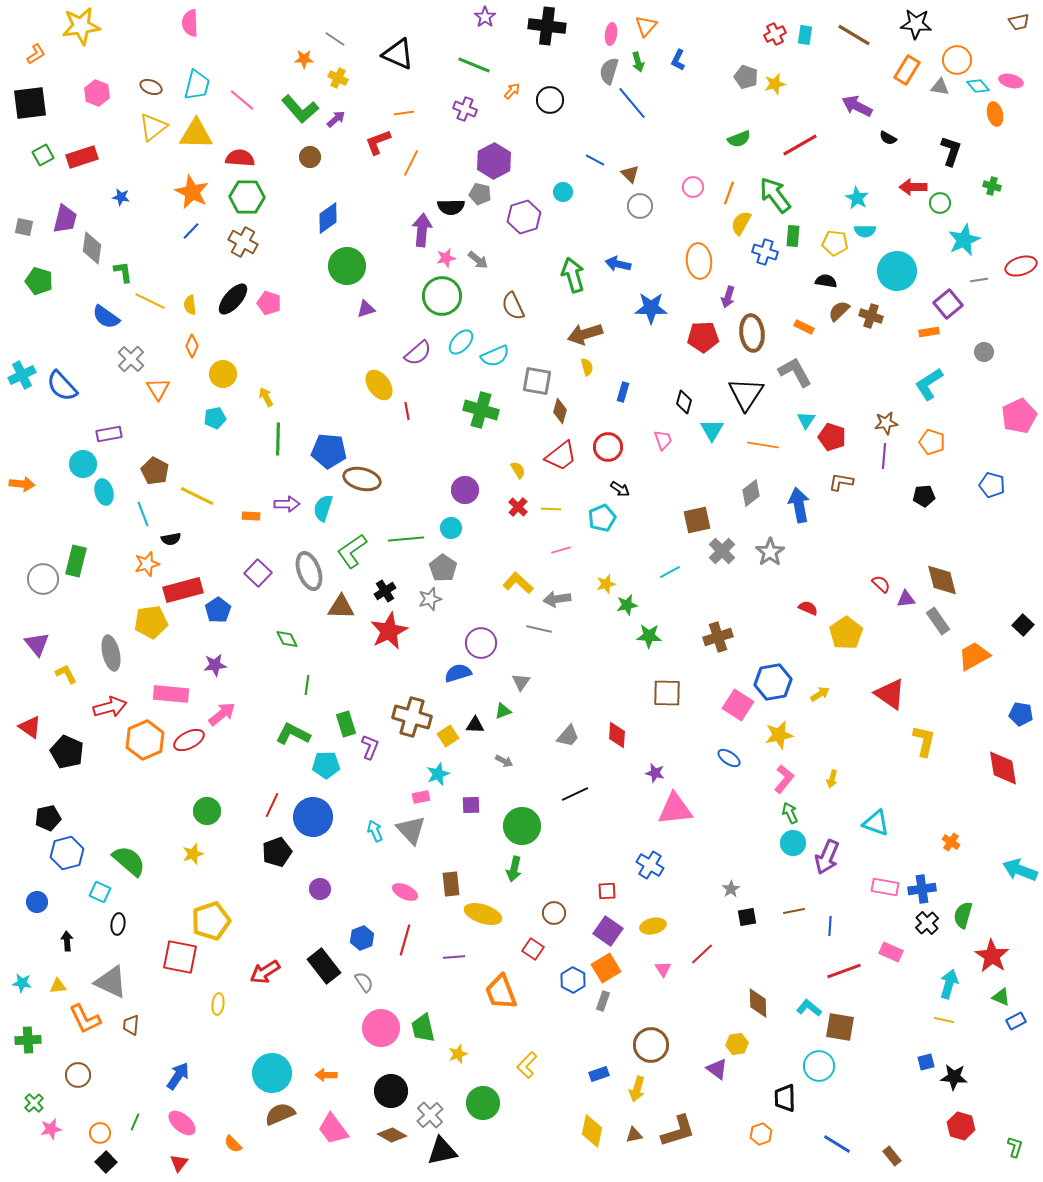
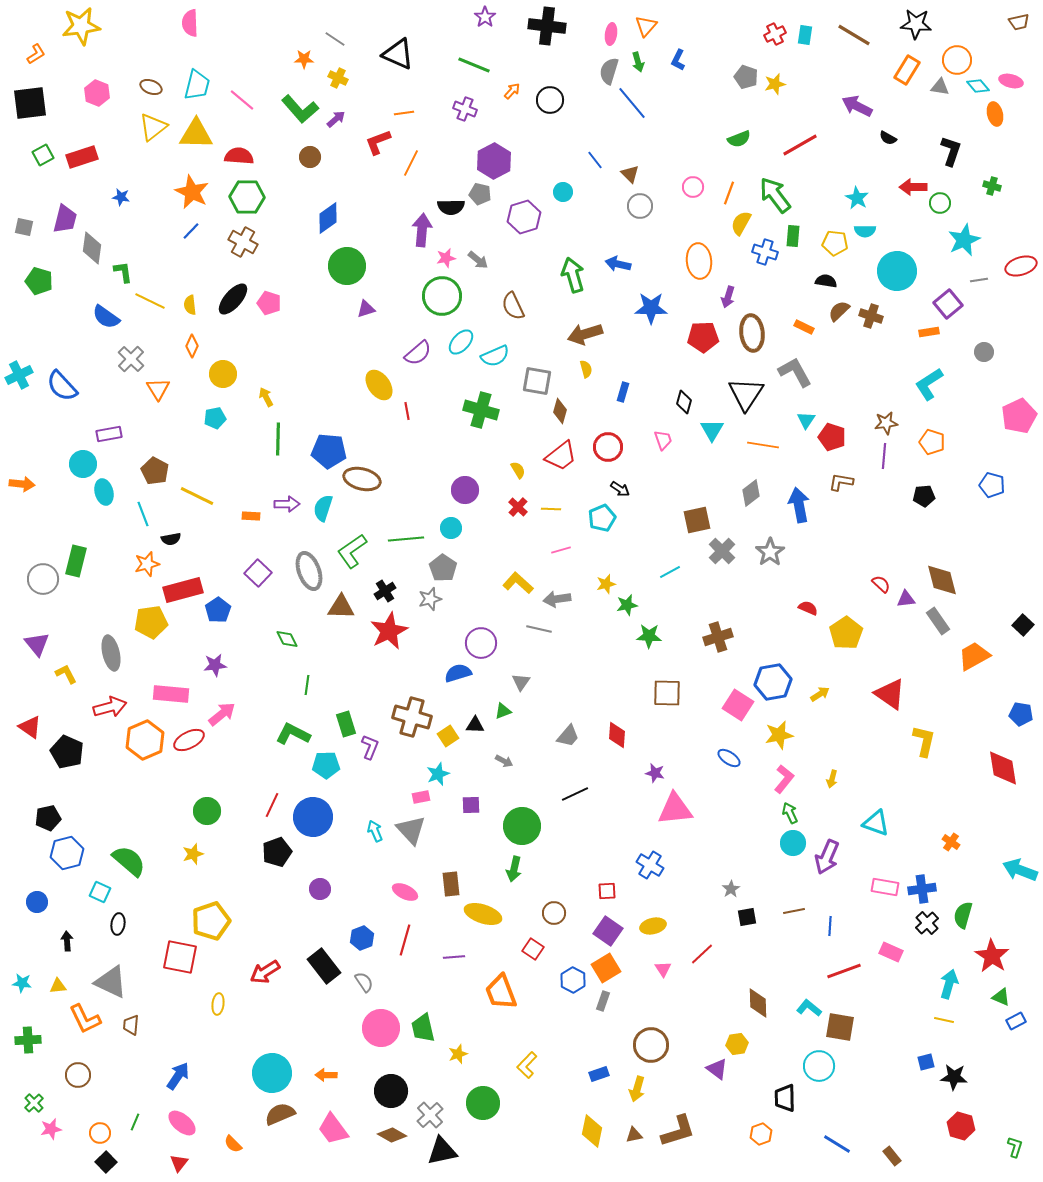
red semicircle at (240, 158): moved 1 px left, 2 px up
blue line at (595, 160): rotated 24 degrees clockwise
yellow semicircle at (587, 367): moved 1 px left, 2 px down
cyan cross at (22, 375): moved 3 px left
